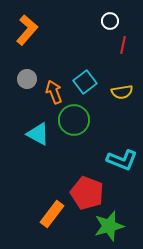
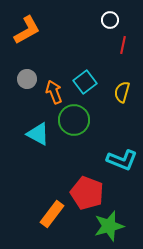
white circle: moved 1 px up
orange L-shape: rotated 20 degrees clockwise
yellow semicircle: rotated 115 degrees clockwise
